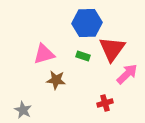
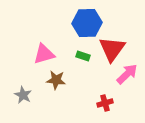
gray star: moved 15 px up
